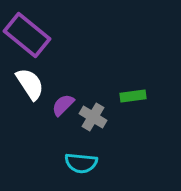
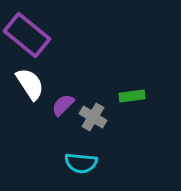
green rectangle: moved 1 px left
